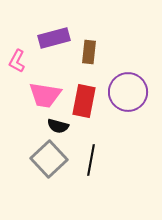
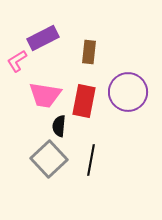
purple rectangle: moved 11 px left; rotated 12 degrees counterclockwise
pink L-shape: rotated 30 degrees clockwise
black semicircle: moved 1 px right; rotated 80 degrees clockwise
